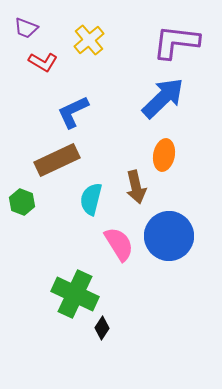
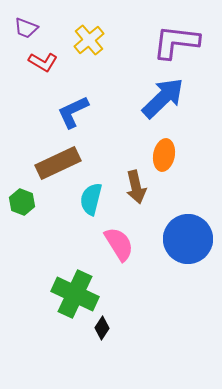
brown rectangle: moved 1 px right, 3 px down
blue circle: moved 19 px right, 3 px down
